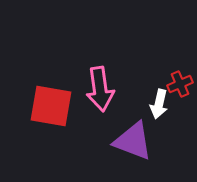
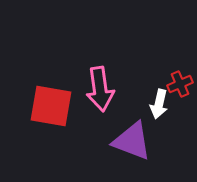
purple triangle: moved 1 px left
